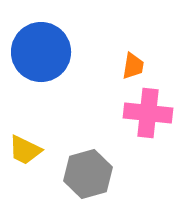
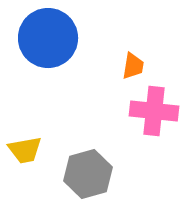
blue circle: moved 7 px right, 14 px up
pink cross: moved 6 px right, 2 px up
yellow trapezoid: rotated 36 degrees counterclockwise
